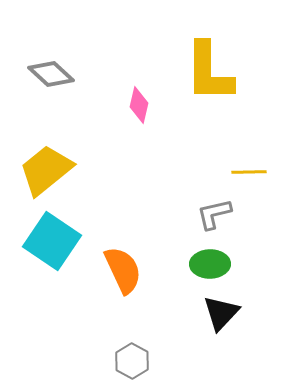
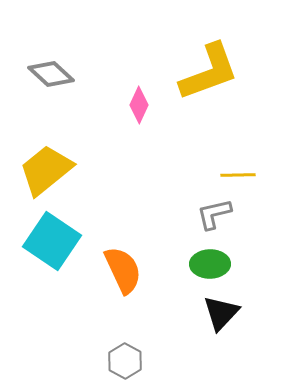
yellow L-shape: rotated 110 degrees counterclockwise
pink diamond: rotated 12 degrees clockwise
yellow line: moved 11 px left, 3 px down
gray hexagon: moved 7 px left
